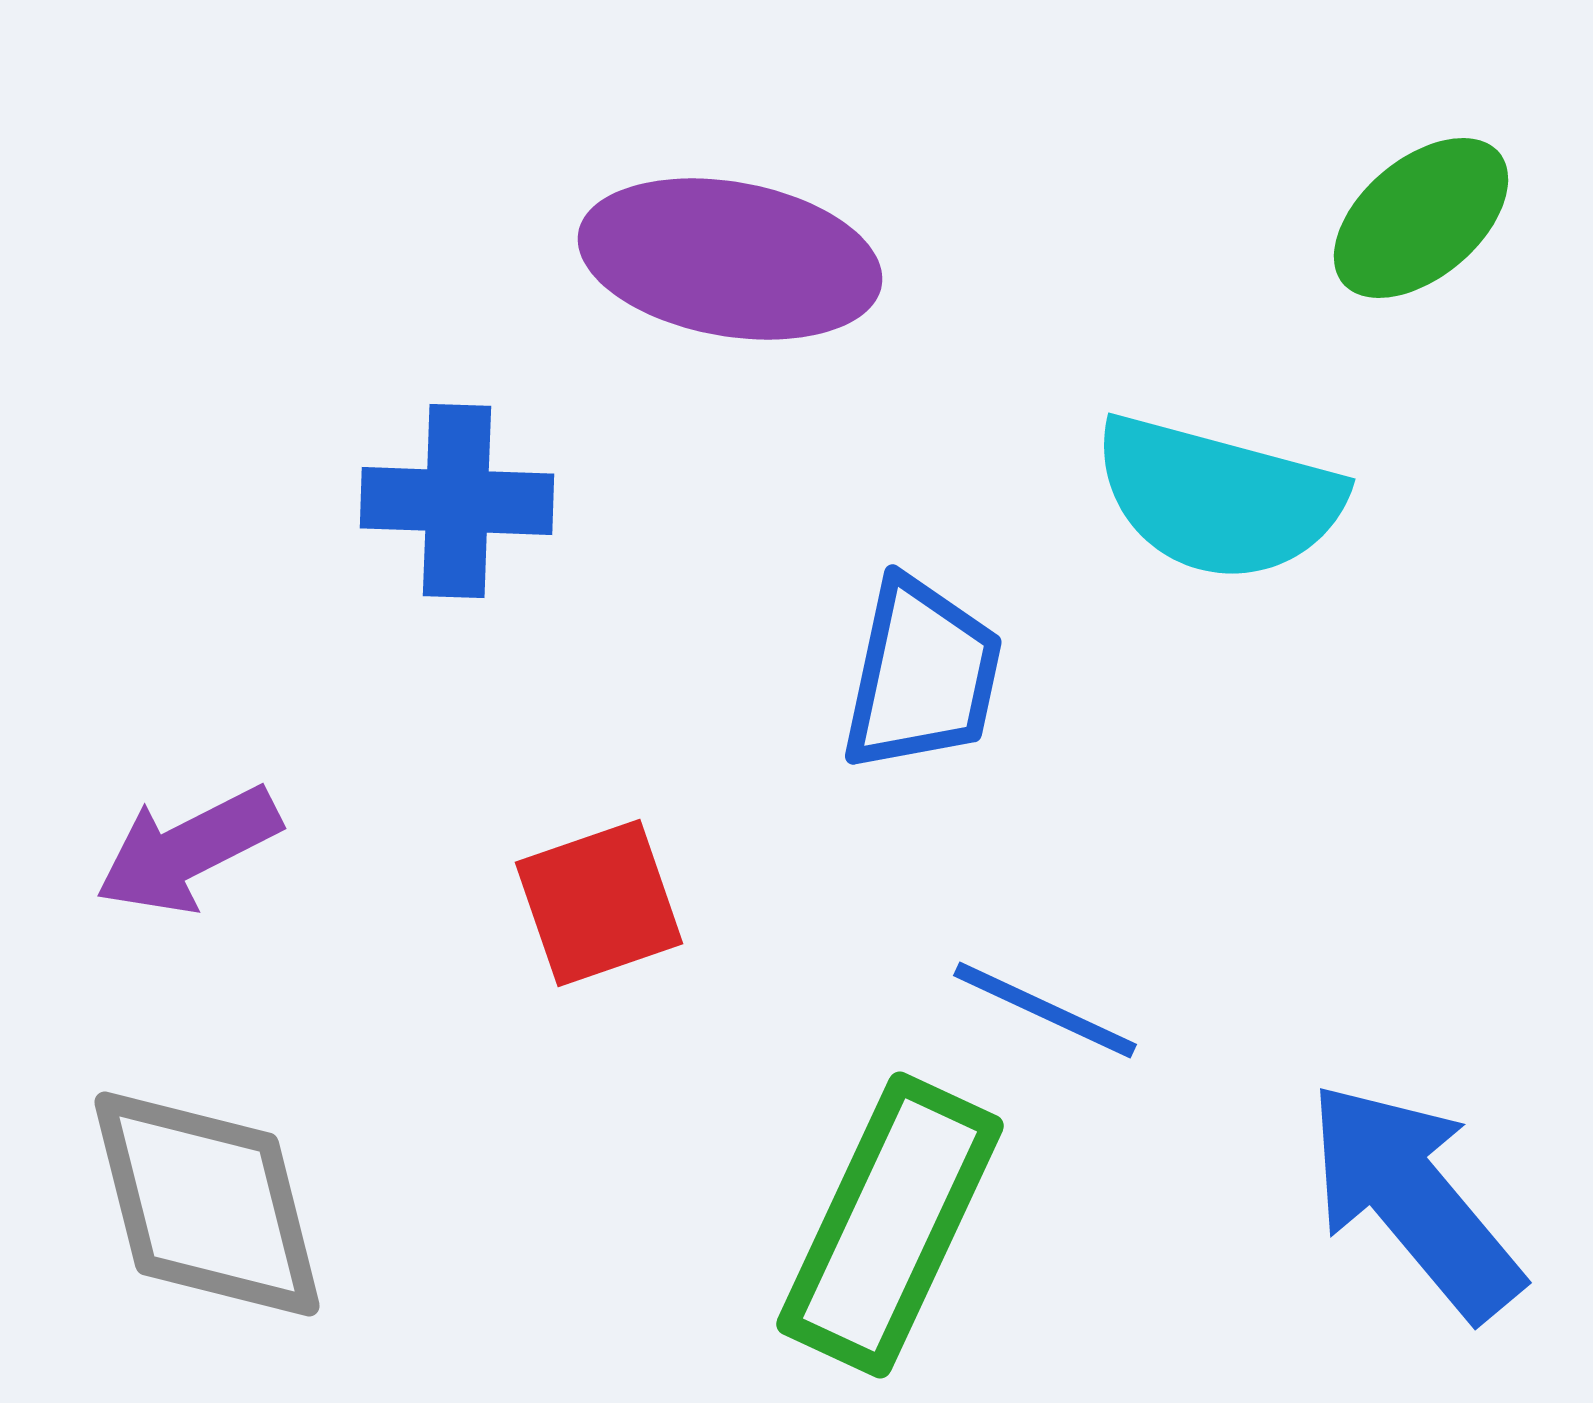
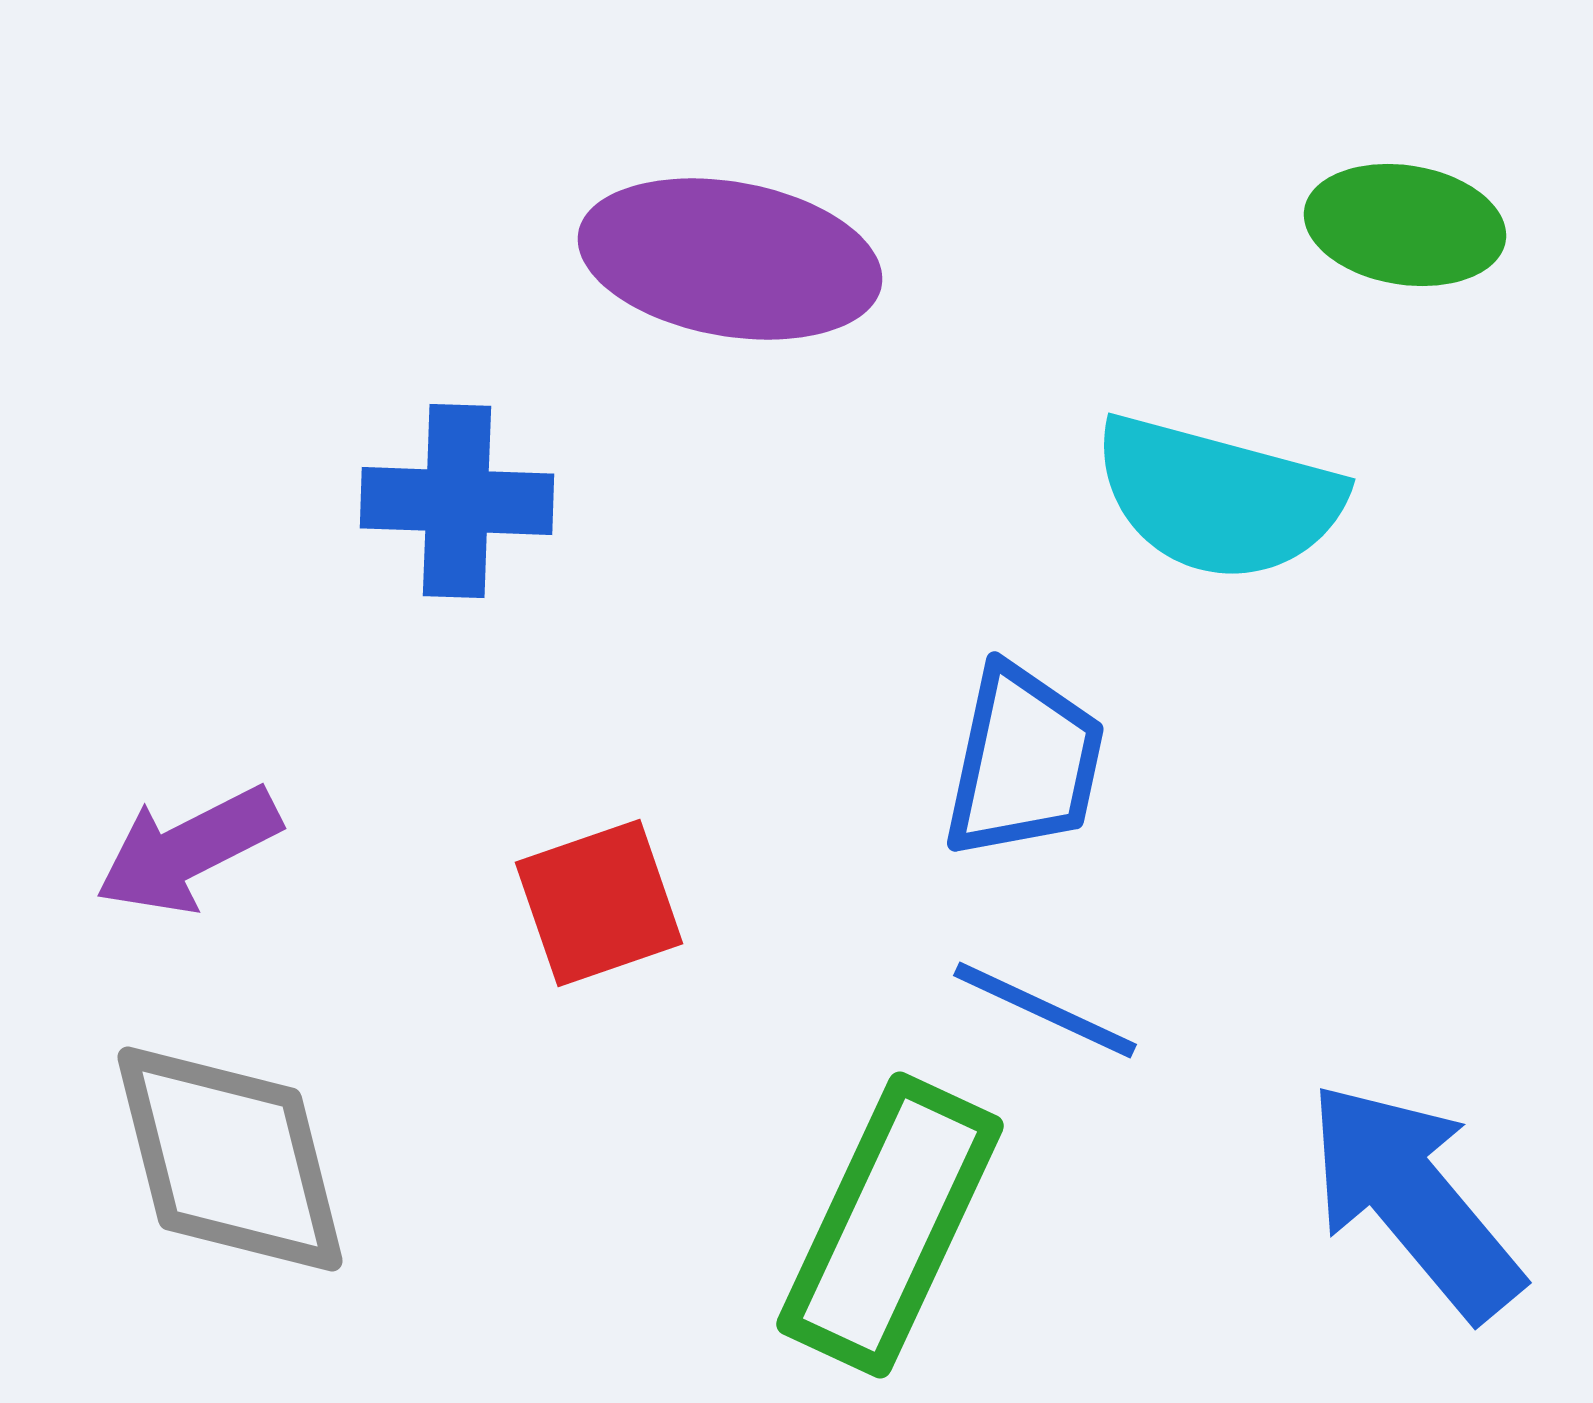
green ellipse: moved 16 px left, 7 px down; rotated 49 degrees clockwise
blue trapezoid: moved 102 px right, 87 px down
gray diamond: moved 23 px right, 45 px up
